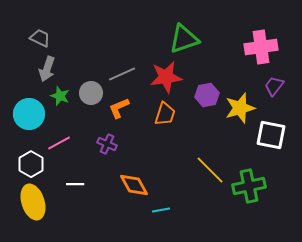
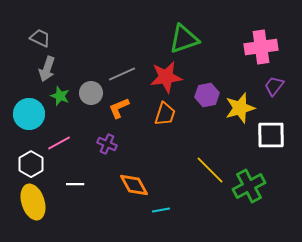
white square: rotated 12 degrees counterclockwise
green cross: rotated 16 degrees counterclockwise
